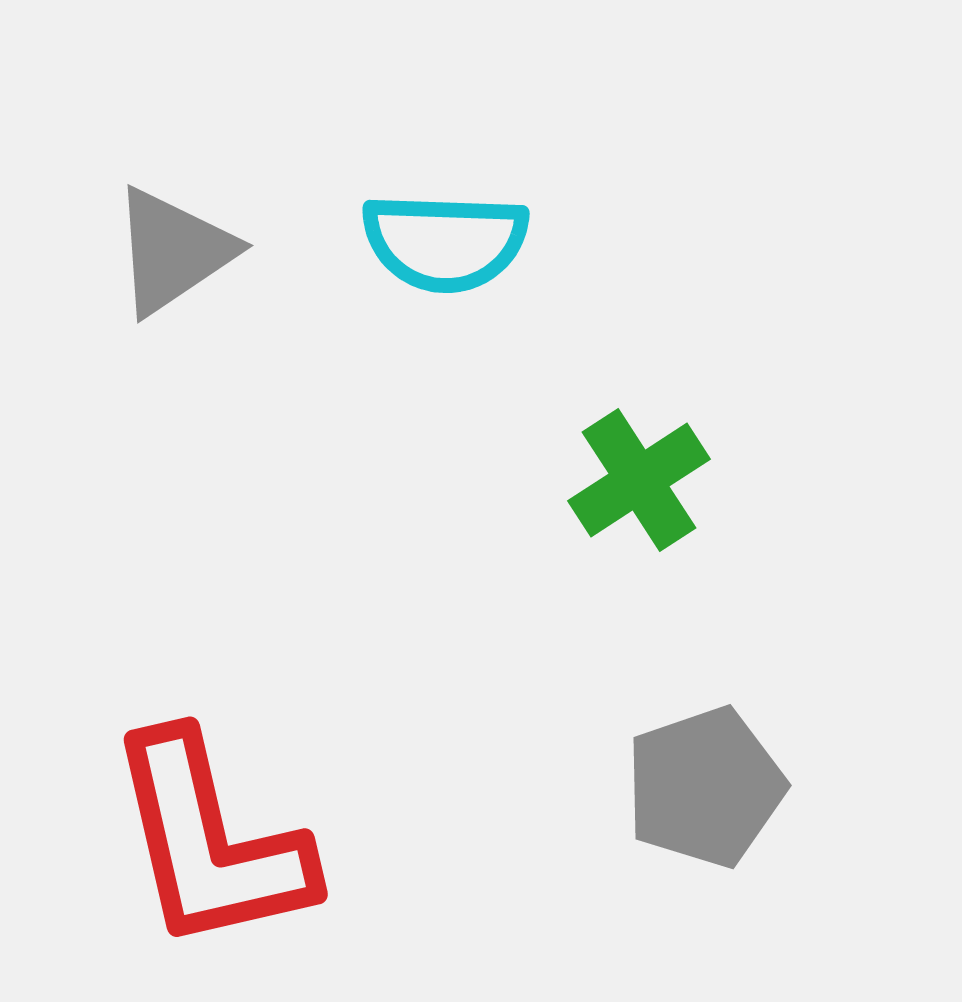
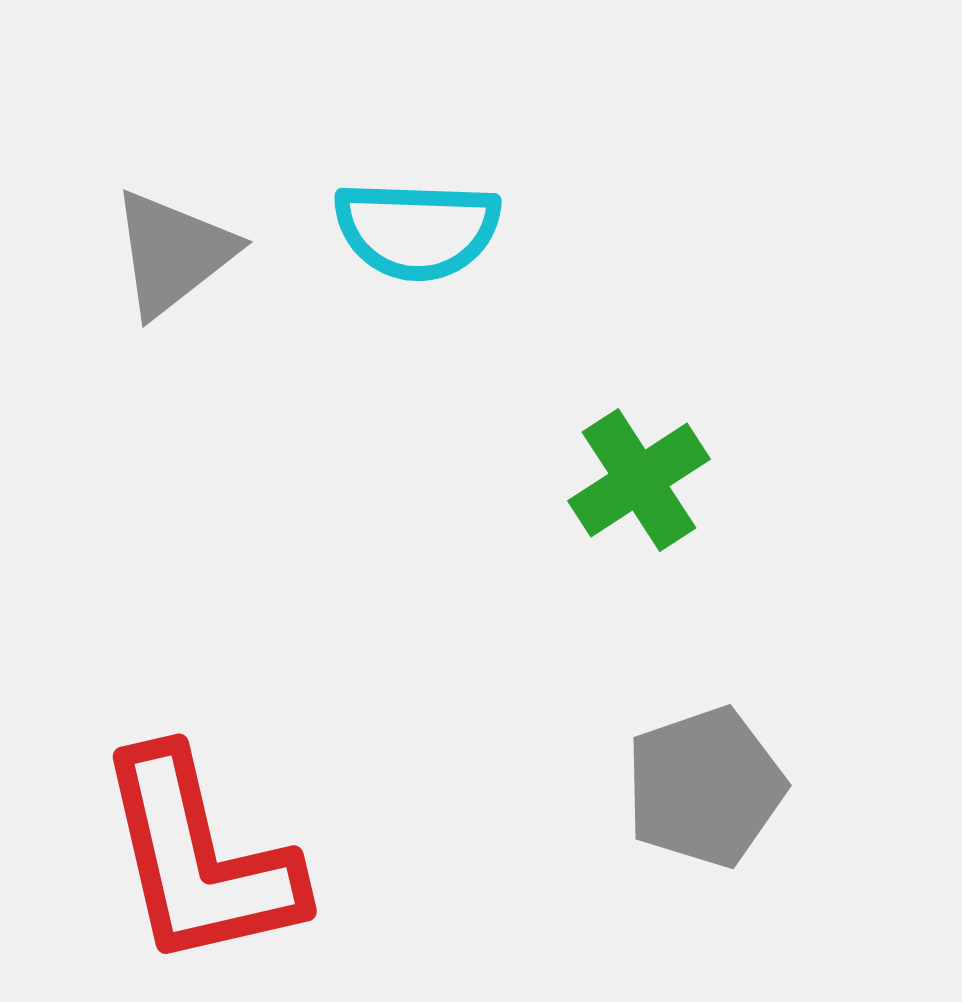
cyan semicircle: moved 28 px left, 12 px up
gray triangle: moved 2 px down; rotated 4 degrees counterclockwise
red L-shape: moved 11 px left, 17 px down
